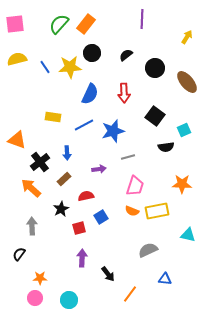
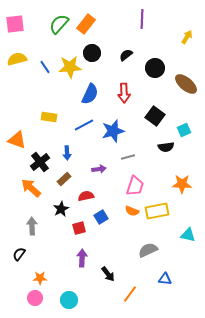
brown ellipse at (187, 82): moved 1 px left, 2 px down; rotated 10 degrees counterclockwise
yellow rectangle at (53, 117): moved 4 px left
